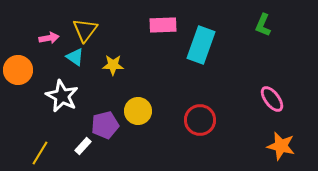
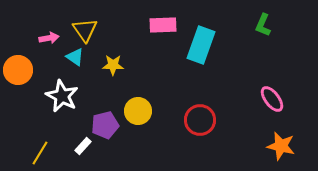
yellow triangle: rotated 12 degrees counterclockwise
